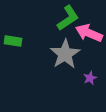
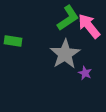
pink arrow: moved 7 px up; rotated 28 degrees clockwise
purple star: moved 5 px left, 5 px up; rotated 24 degrees counterclockwise
